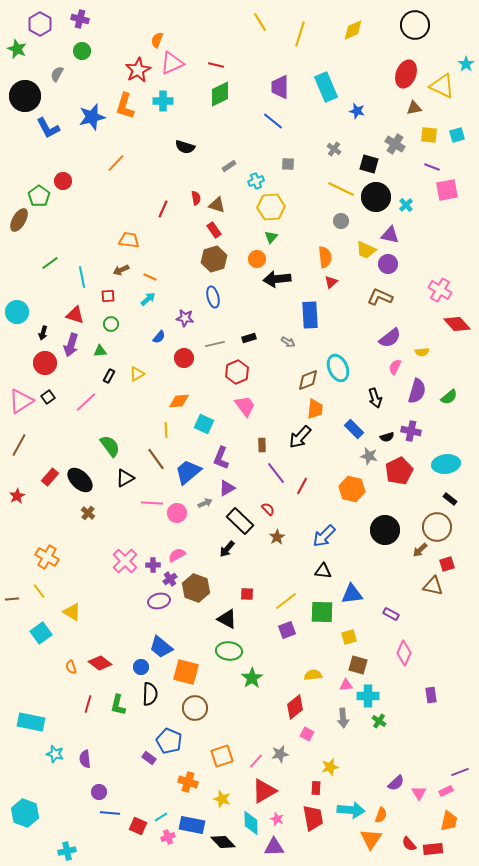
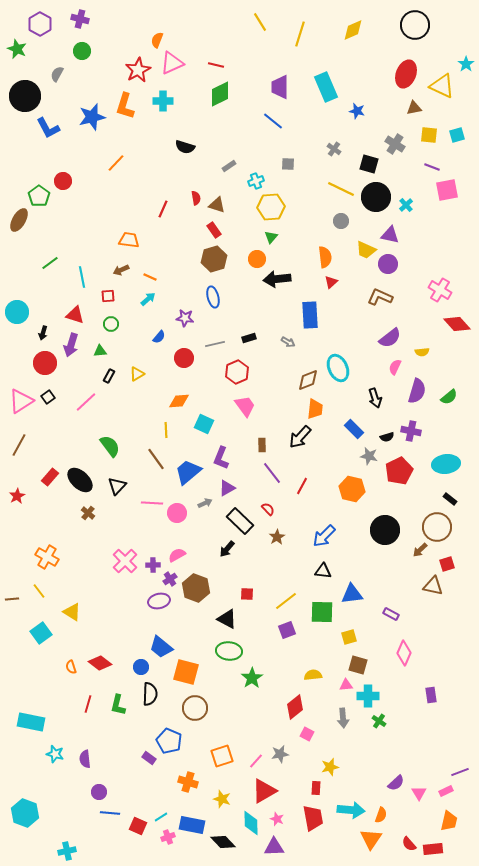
purple line at (276, 473): moved 4 px left
black triangle at (125, 478): moved 8 px left, 8 px down; rotated 18 degrees counterclockwise
